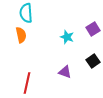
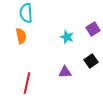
orange semicircle: moved 1 px down
black square: moved 2 px left
purple triangle: rotated 24 degrees counterclockwise
